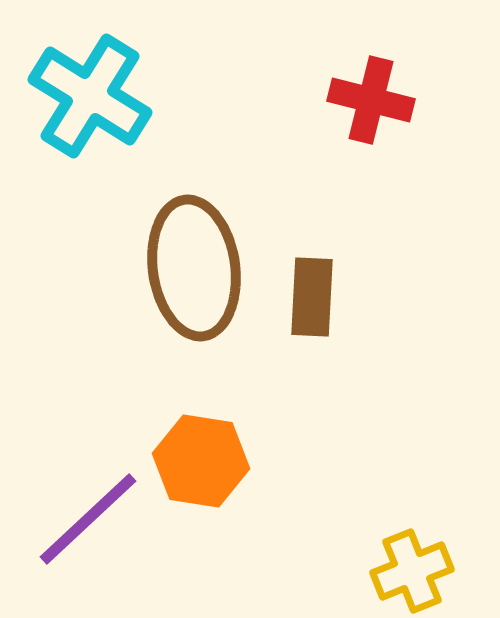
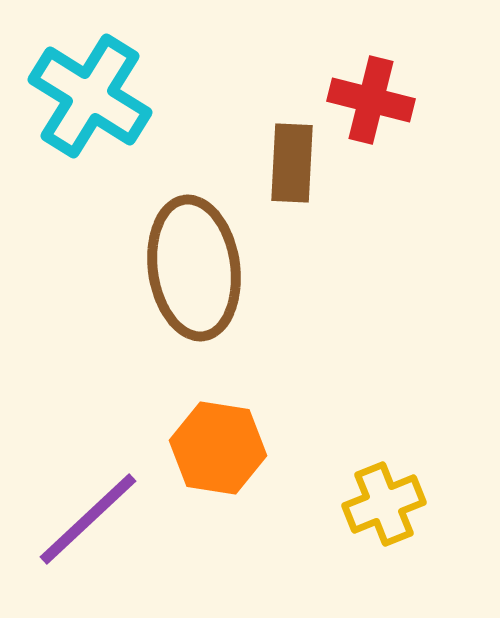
brown rectangle: moved 20 px left, 134 px up
orange hexagon: moved 17 px right, 13 px up
yellow cross: moved 28 px left, 67 px up
